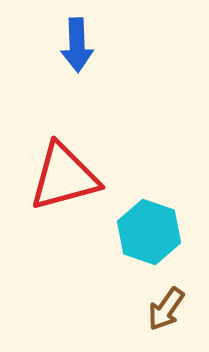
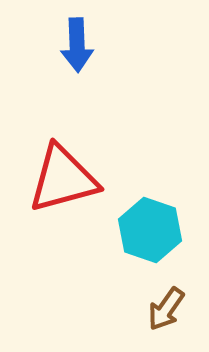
red triangle: moved 1 px left, 2 px down
cyan hexagon: moved 1 px right, 2 px up
